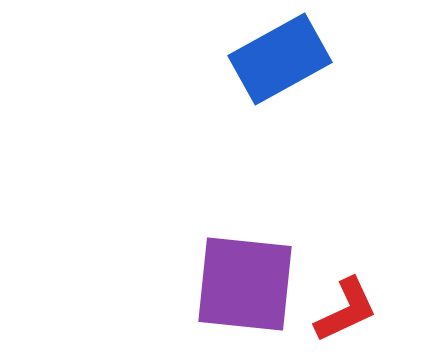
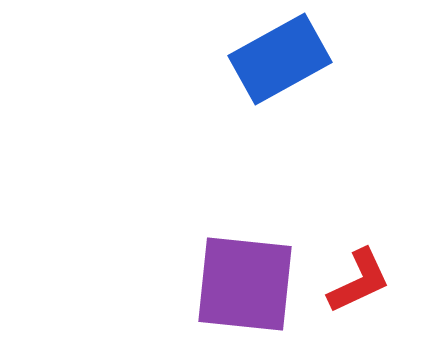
red L-shape: moved 13 px right, 29 px up
